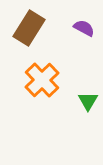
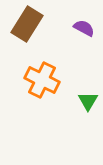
brown rectangle: moved 2 px left, 4 px up
orange cross: rotated 20 degrees counterclockwise
